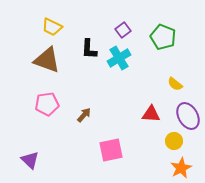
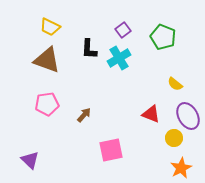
yellow trapezoid: moved 2 px left
red triangle: rotated 18 degrees clockwise
yellow circle: moved 3 px up
